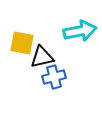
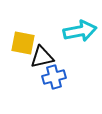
yellow square: moved 1 px right
